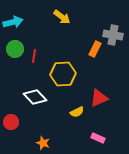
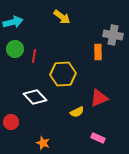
orange rectangle: moved 3 px right, 3 px down; rotated 28 degrees counterclockwise
